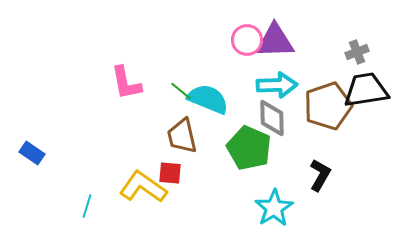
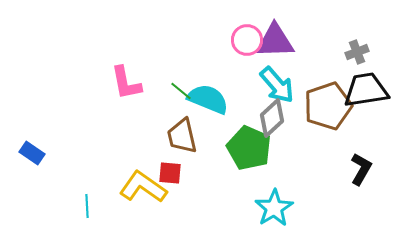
cyan arrow: rotated 51 degrees clockwise
gray diamond: rotated 48 degrees clockwise
black L-shape: moved 41 px right, 6 px up
cyan line: rotated 20 degrees counterclockwise
